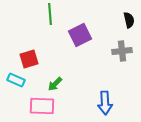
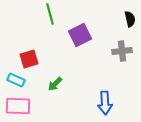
green line: rotated 10 degrees counterclockwise
black semicircle: moved 1 px right, 1 px up
pink rectangle: moved 24 px left
